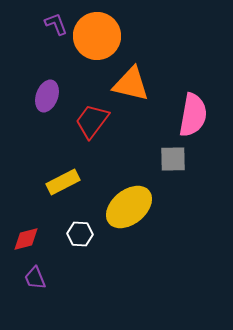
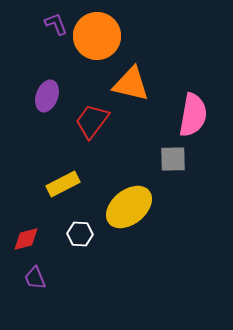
yellow rectangle: moved 2 px down
